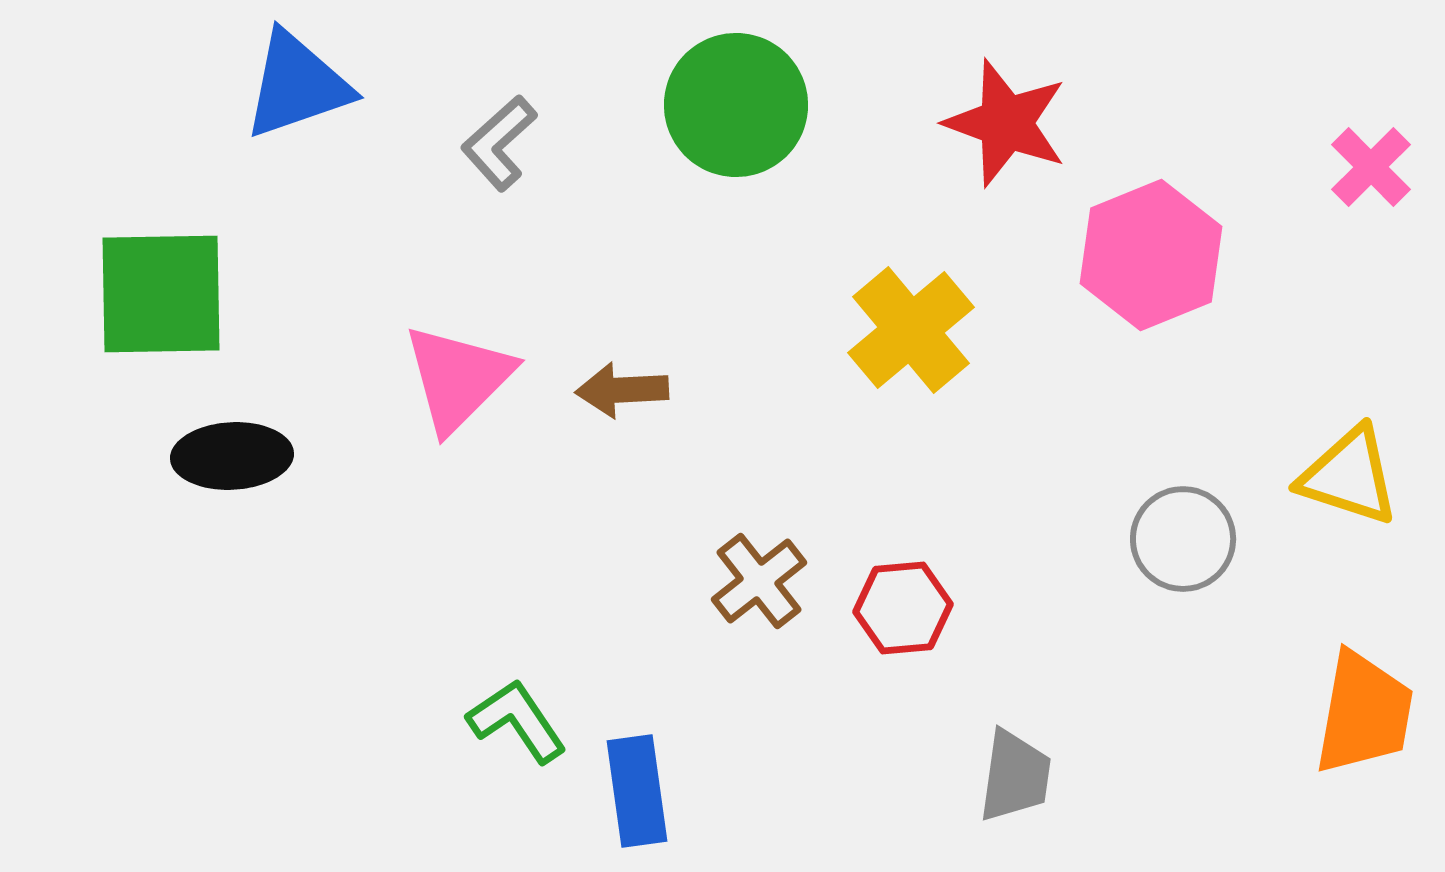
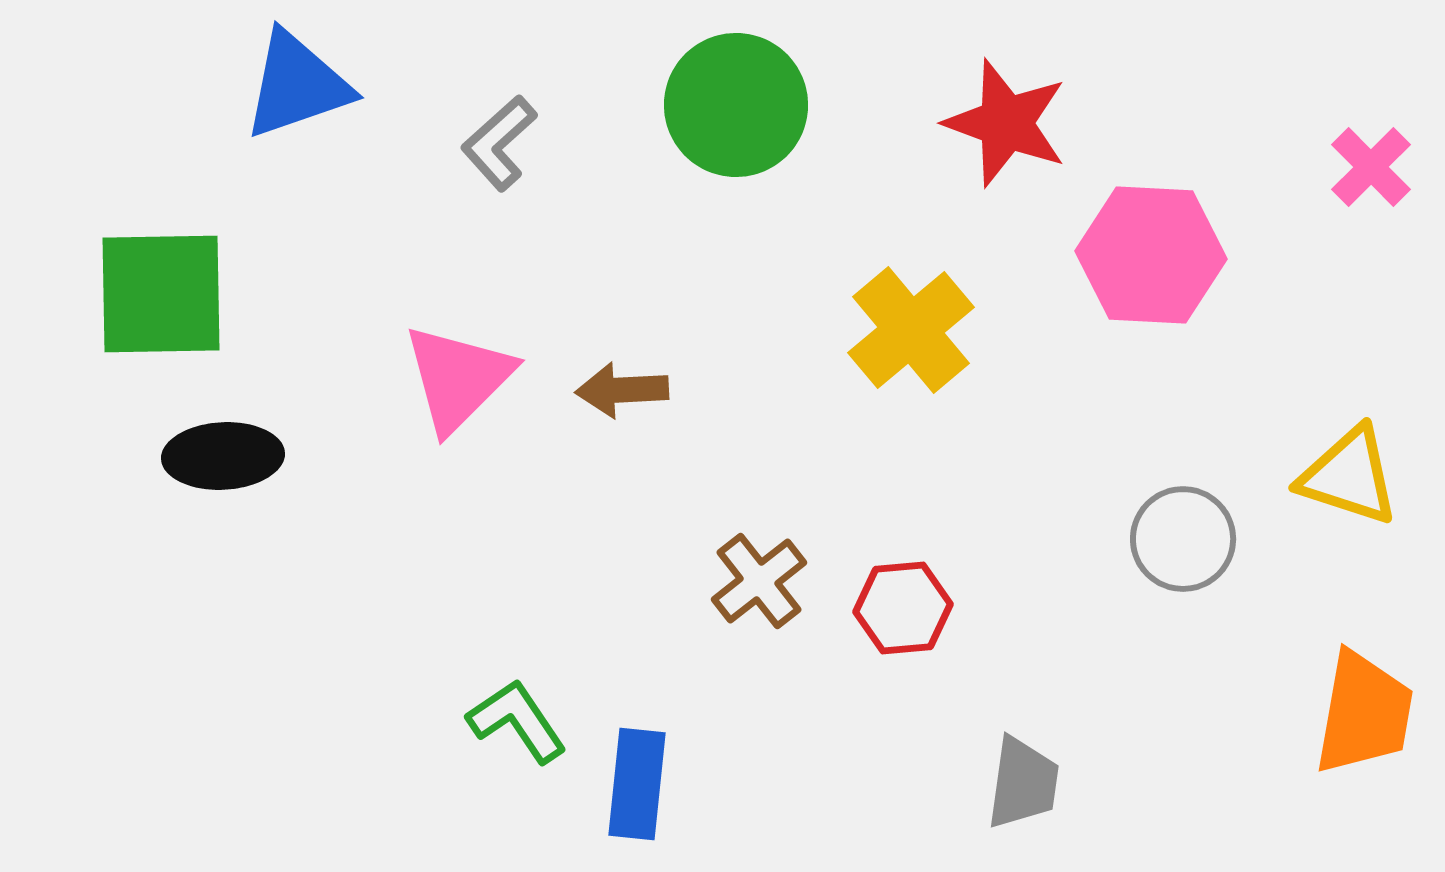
pink hexagon: rotated 25 degrees clockwise
black ellipse: moved 9 px left
gray trapezoid: moved 8 px right, 7 px down
blue rectangle: moved 7 px up; rotated 14 degrees clockwise
